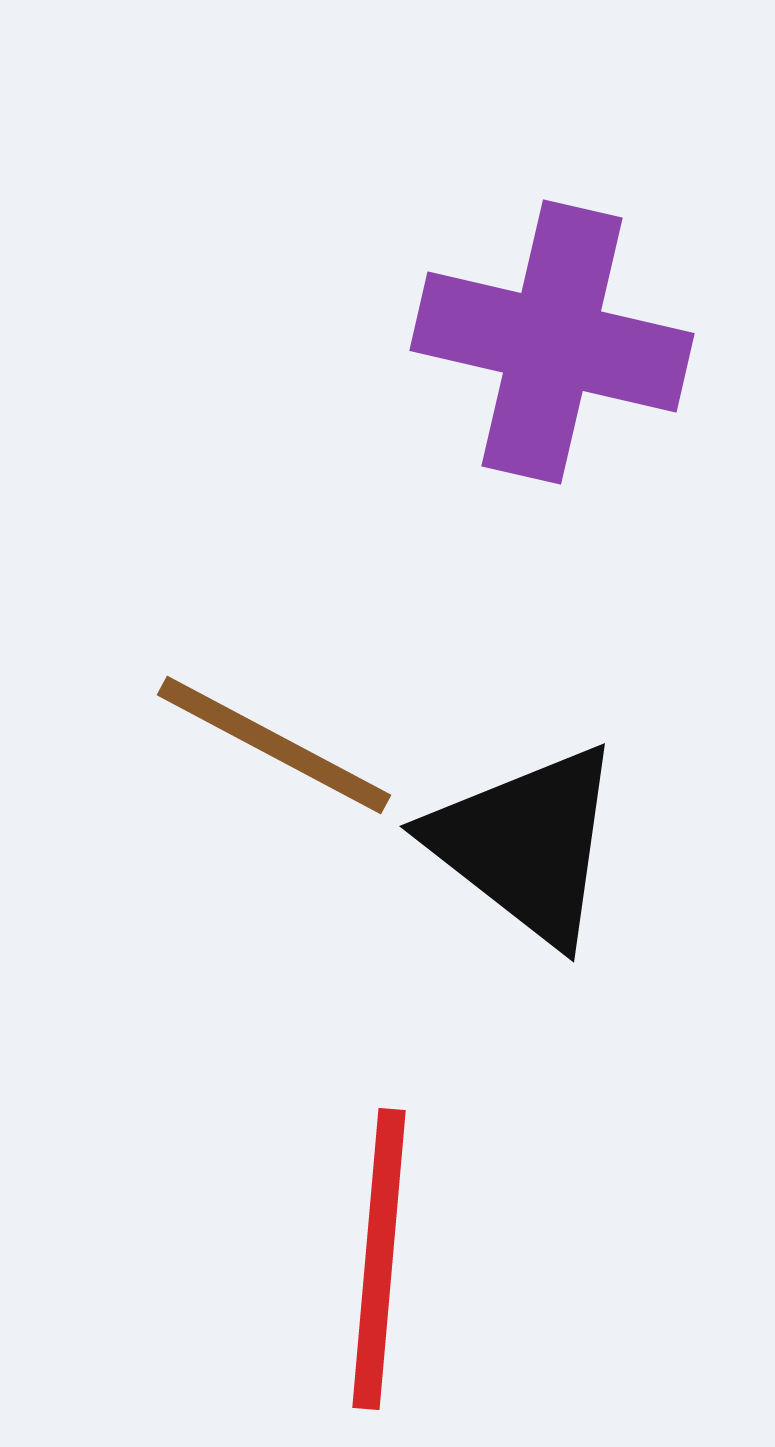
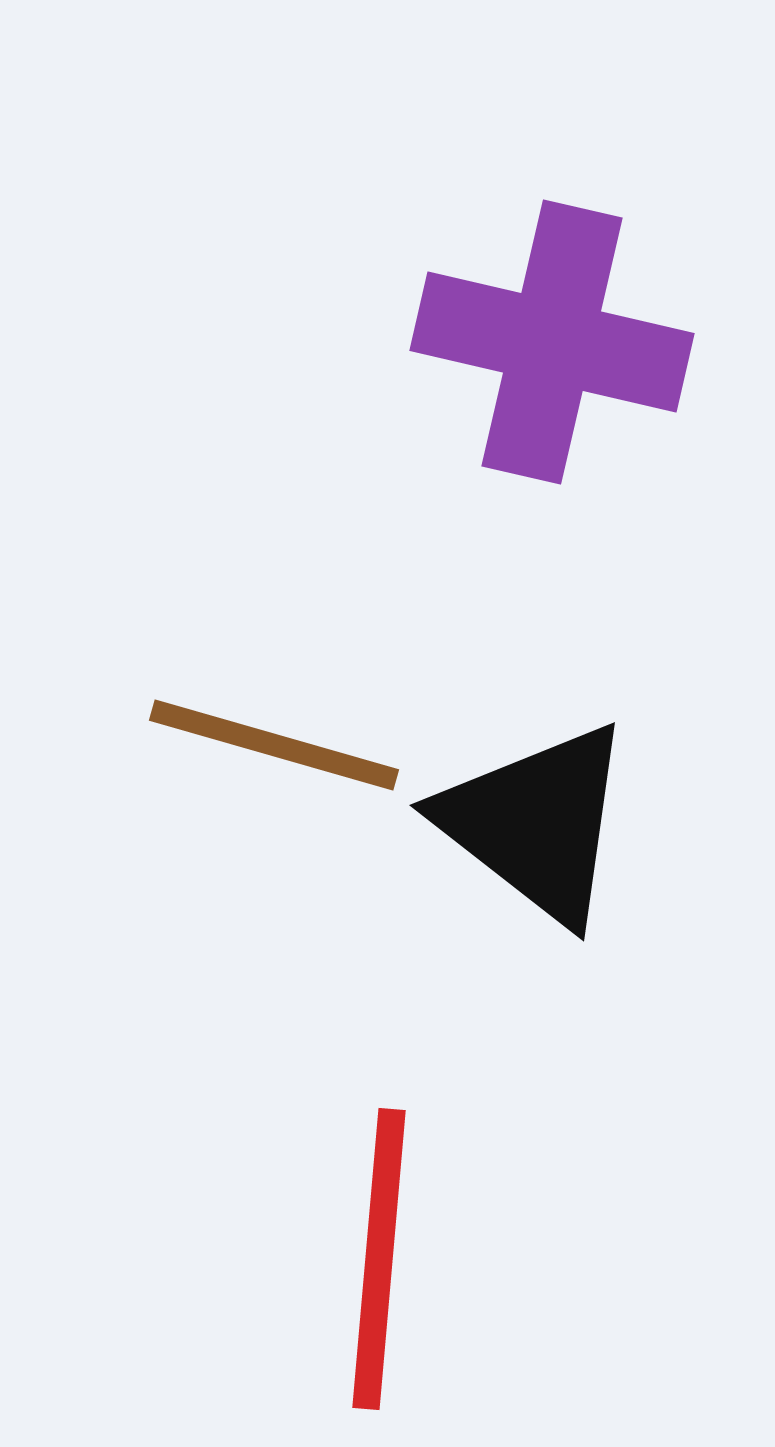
brown line: rotated 12 degrees counterclockwise
black triangle: moved 10 px right, 21 px up
